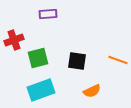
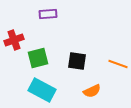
orange line: moved 4 px down
cyan rectangle: moved 1 px right; rotated 48 degrees clockwise
